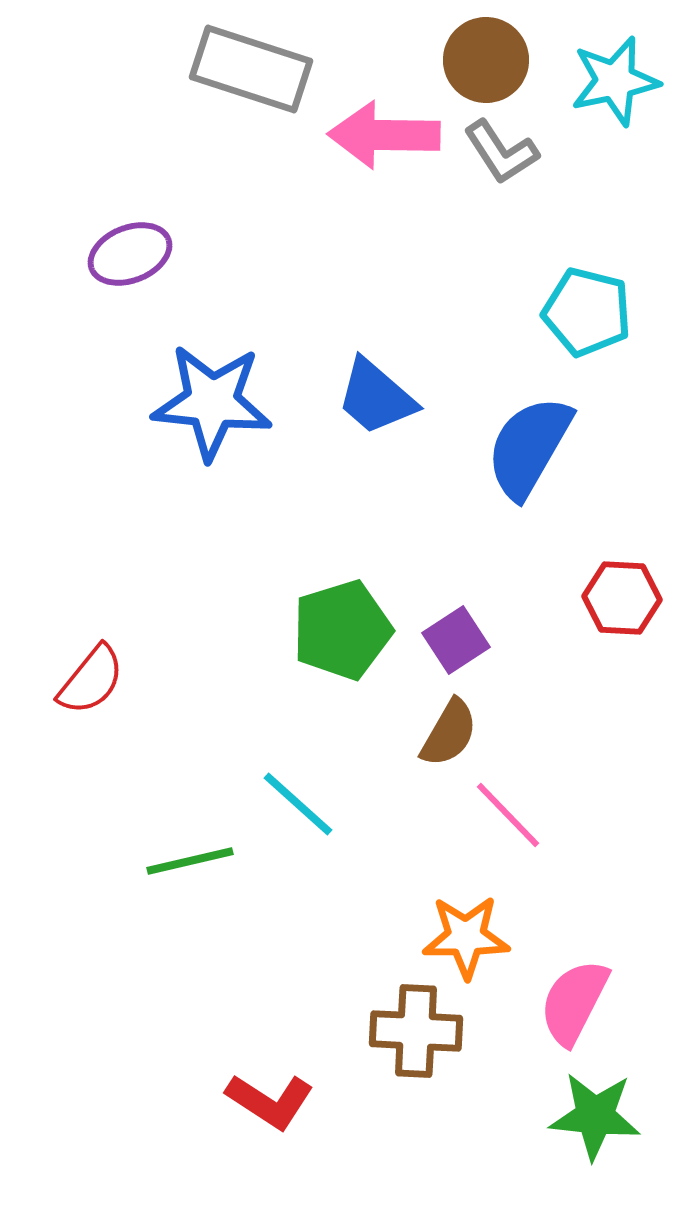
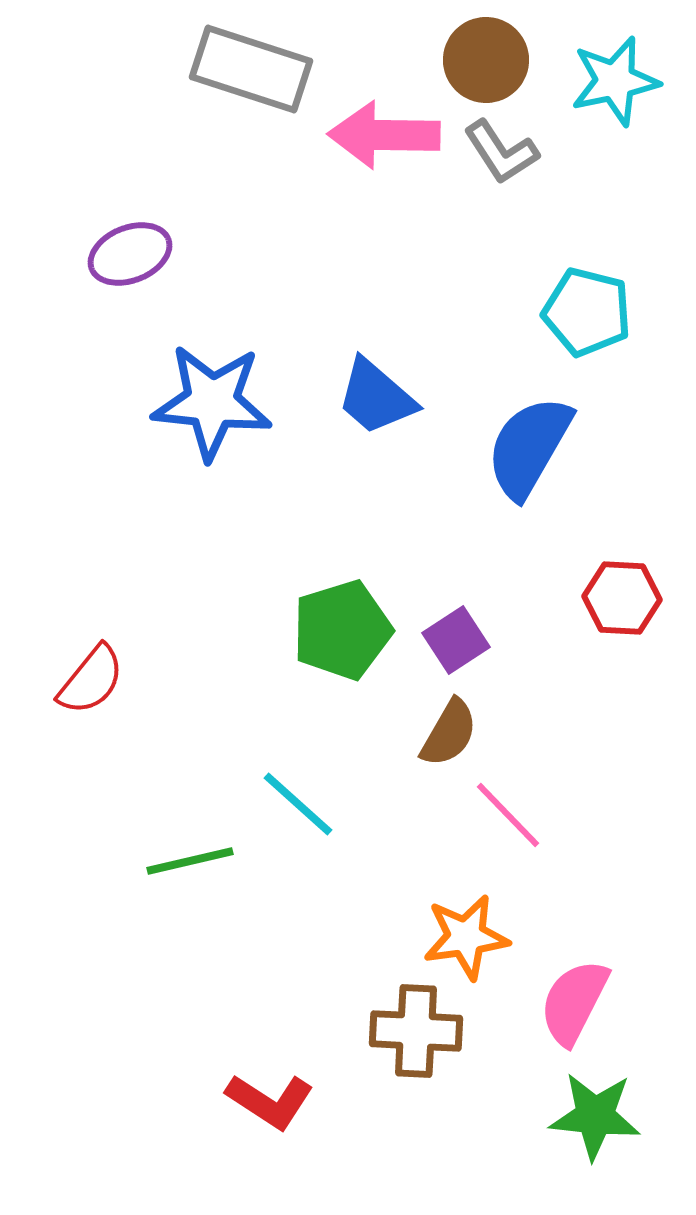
orange star: rotated 8 degrees counterclockwise
